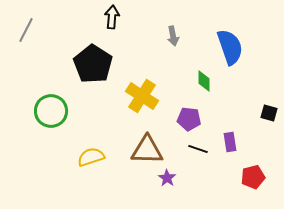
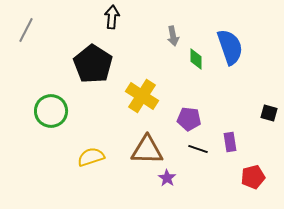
green diamond: moved 8 px left, 22 px up
